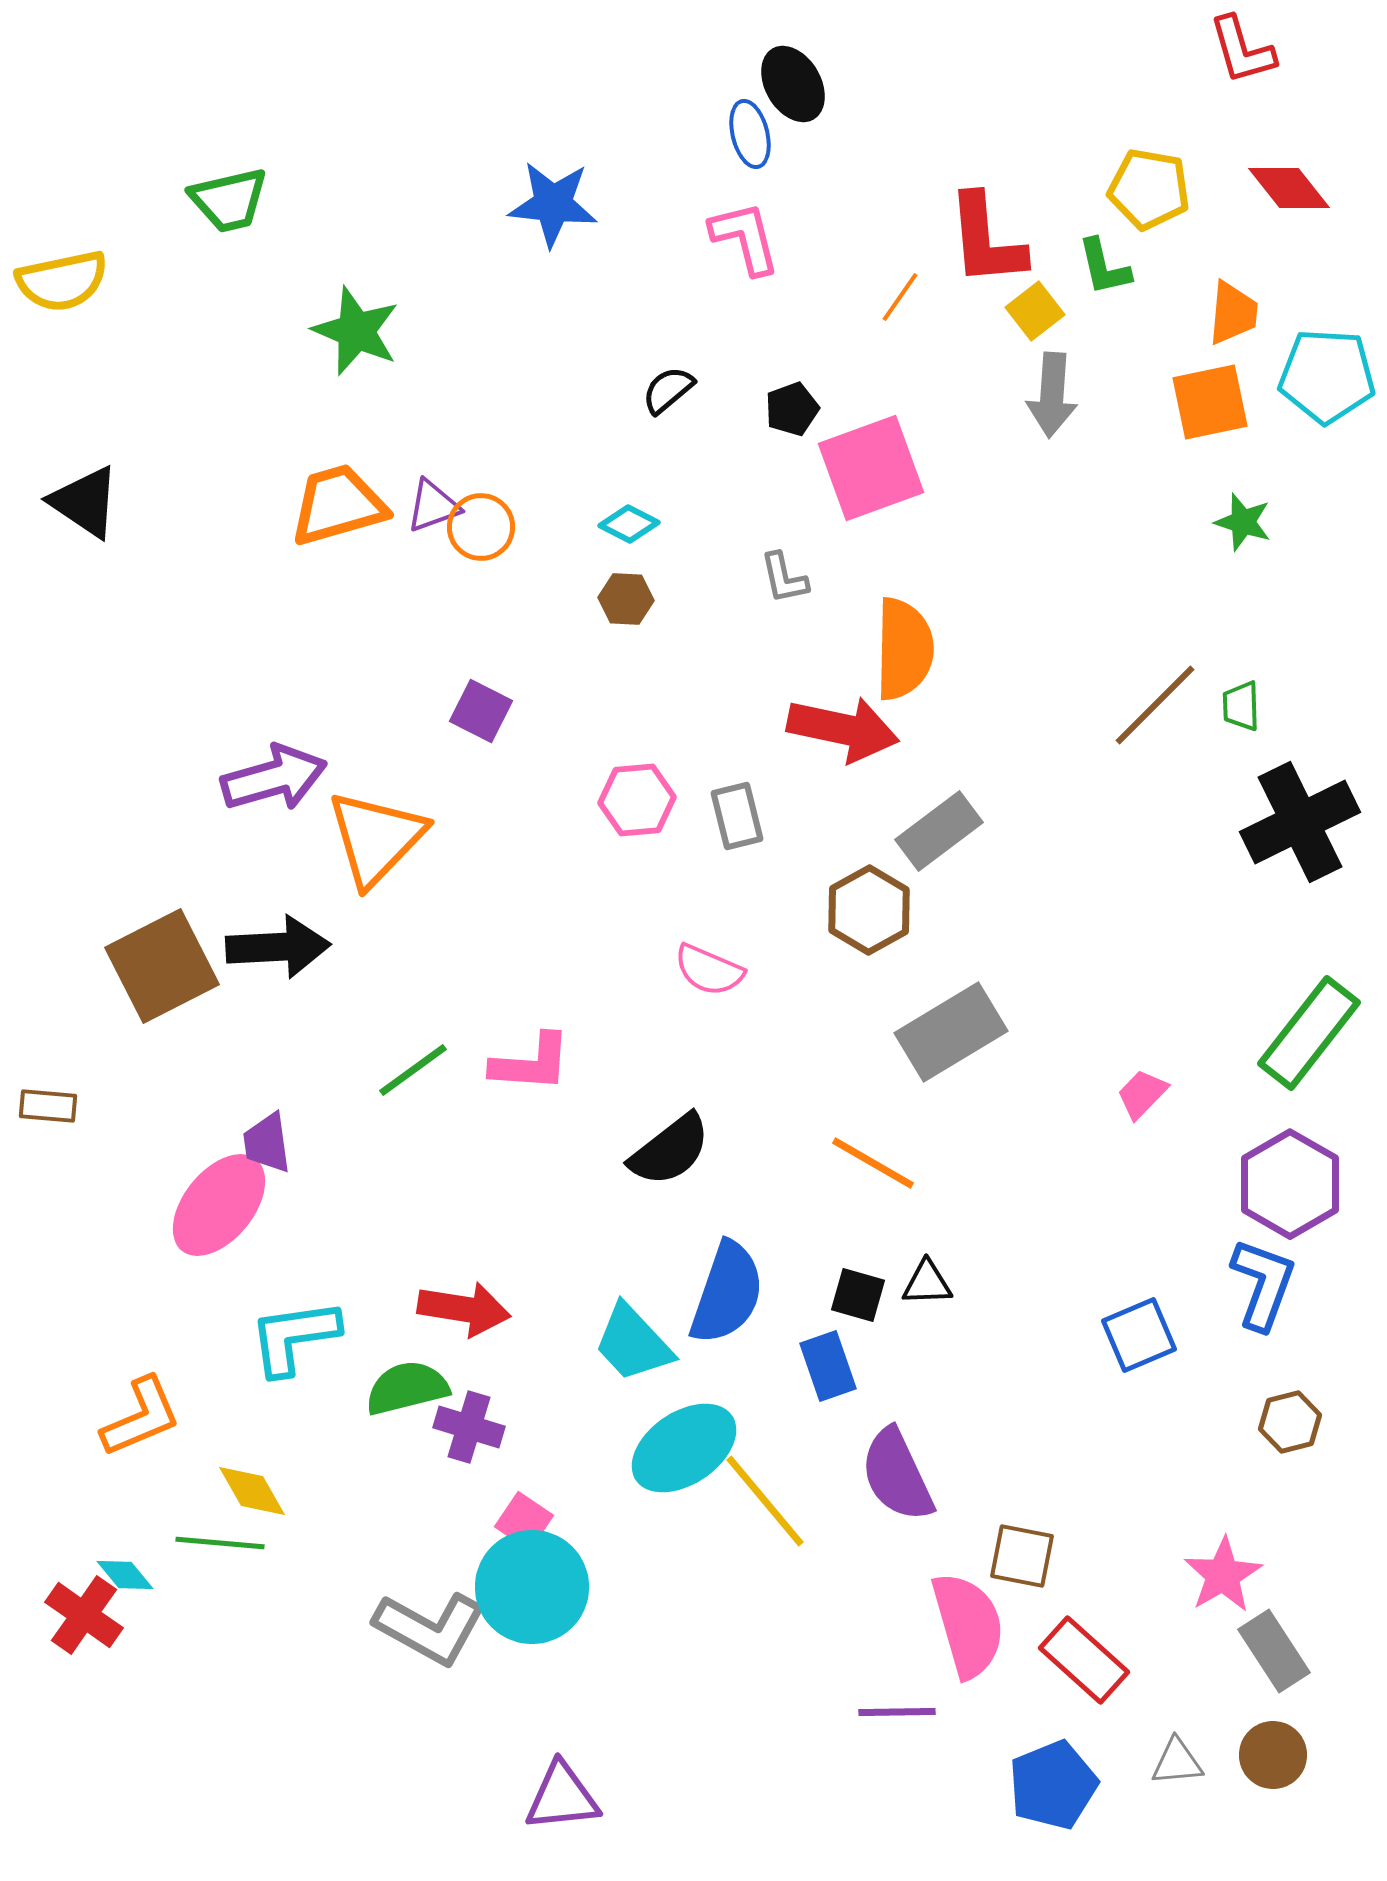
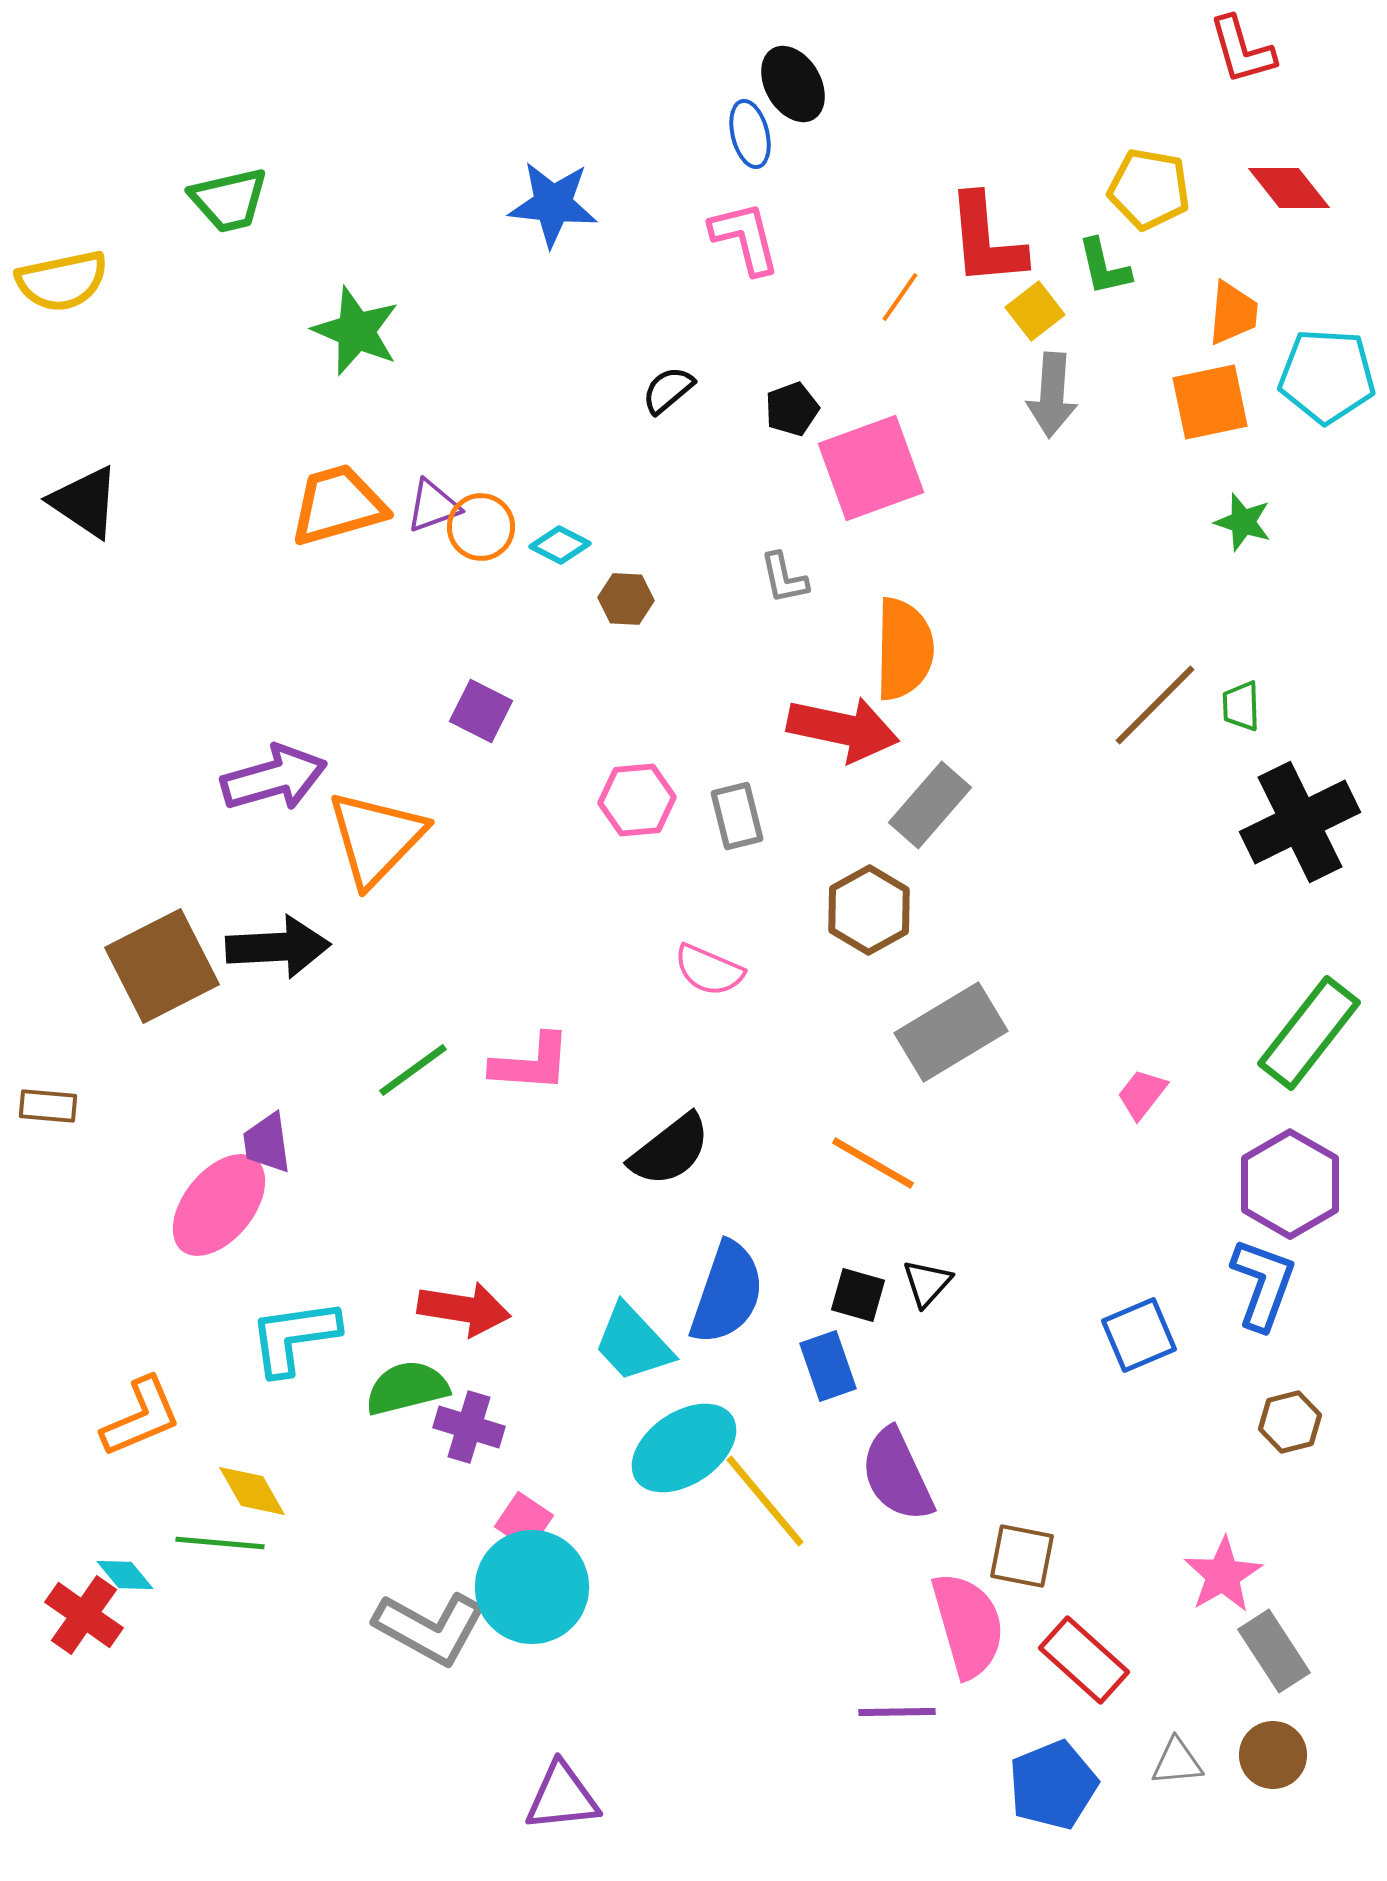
cyan diamond at (629, 524): moved 69 px left, 21 px down
gray rectangle at (939, 831): moved 9 px left, 26 px up; rotated 12 degrees counterclockwise
pink trapezoid at (1142, 1094): rotated 6 degrees counterclockwise
black triangle at (927, 1283): rotated 46 degrees counterclockwise
